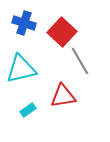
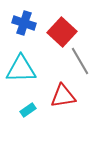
cyan triangle: rotated 12 degrees clockwise
